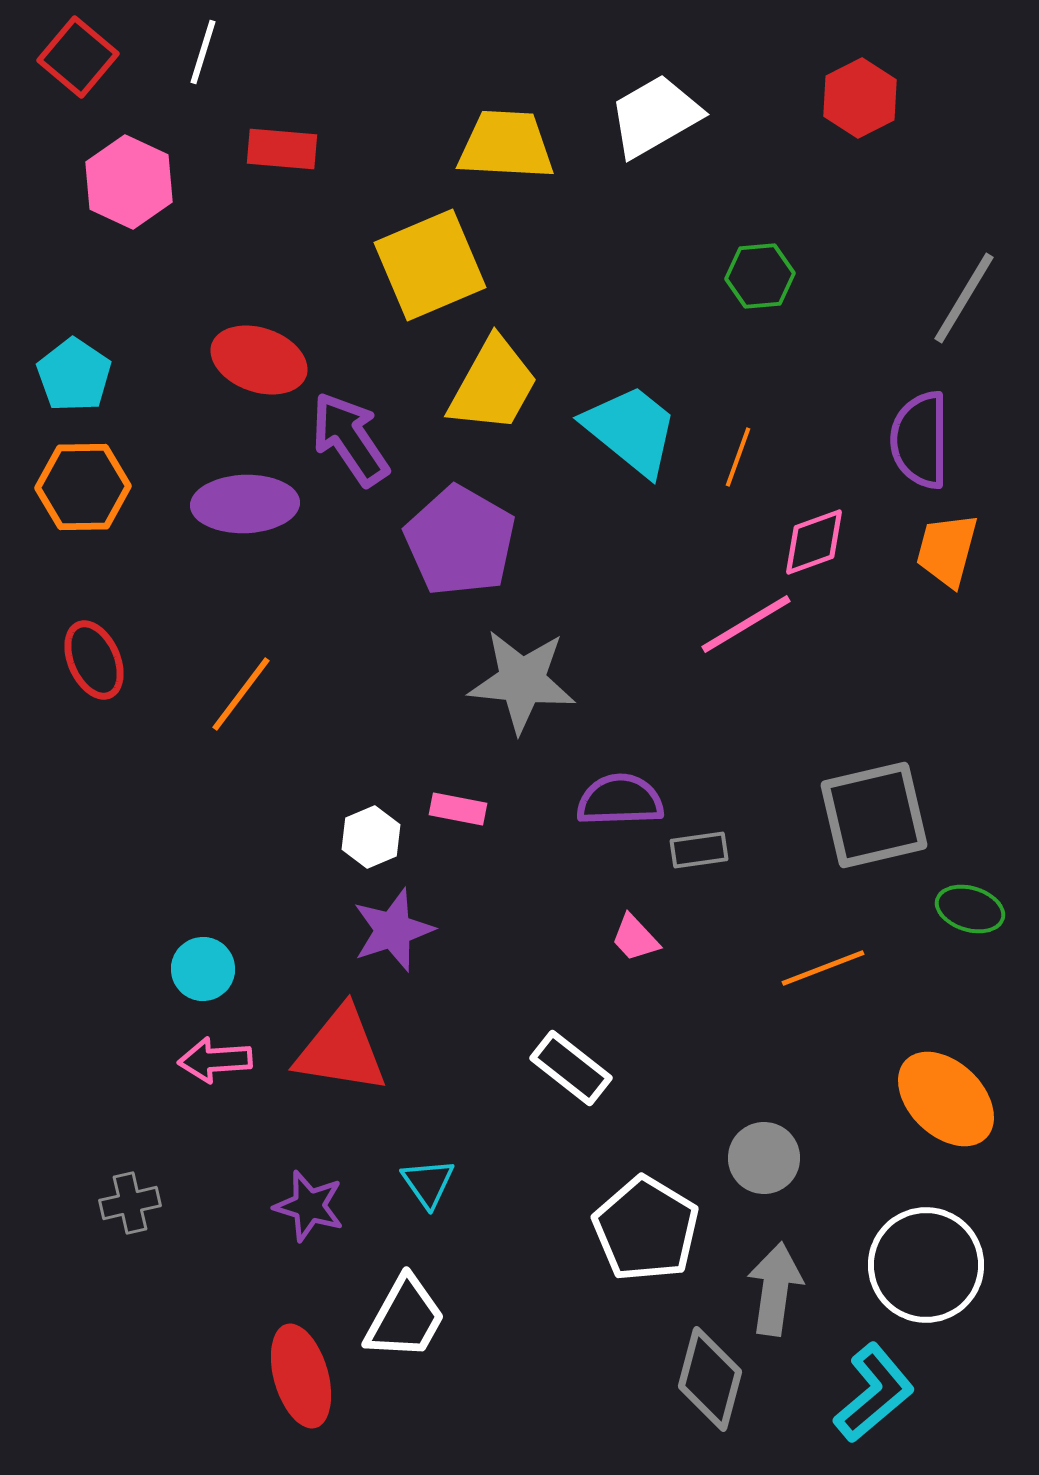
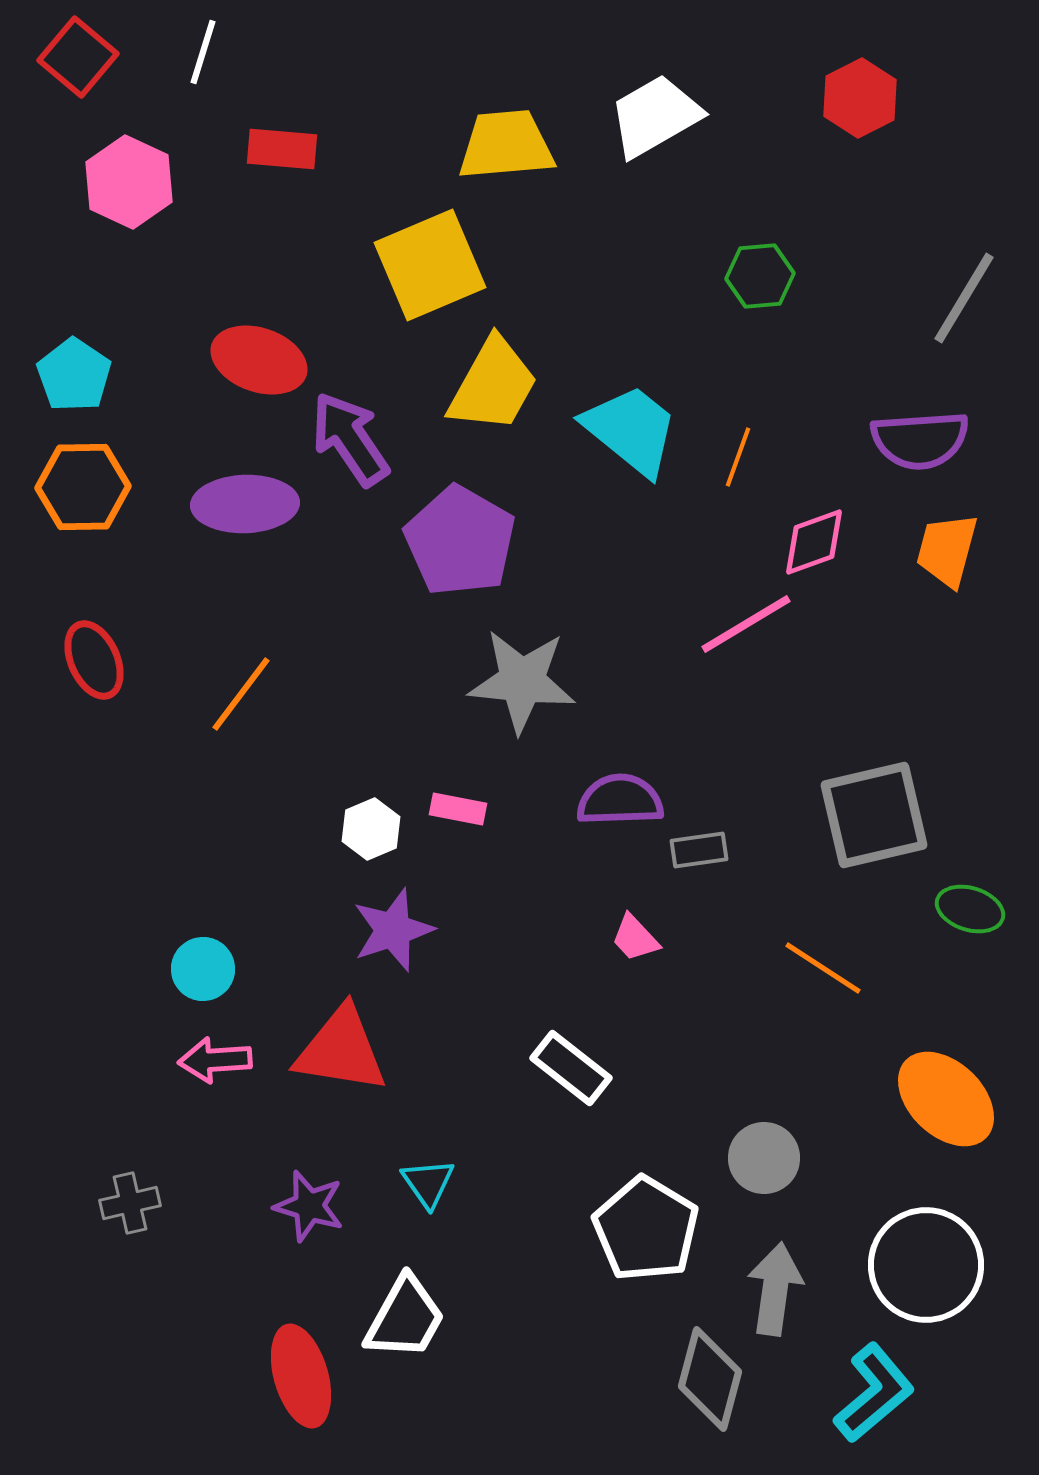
yellow trapezoid at (506, 145): rotated 8 degrees counterclockwise
purple semicircle at (920, 440): rotated 94 degrees counterclockwise
white hexagon at (371, 837): moved 8 px up
orange line at (823, 968): rotated 54 degrees clockwise
